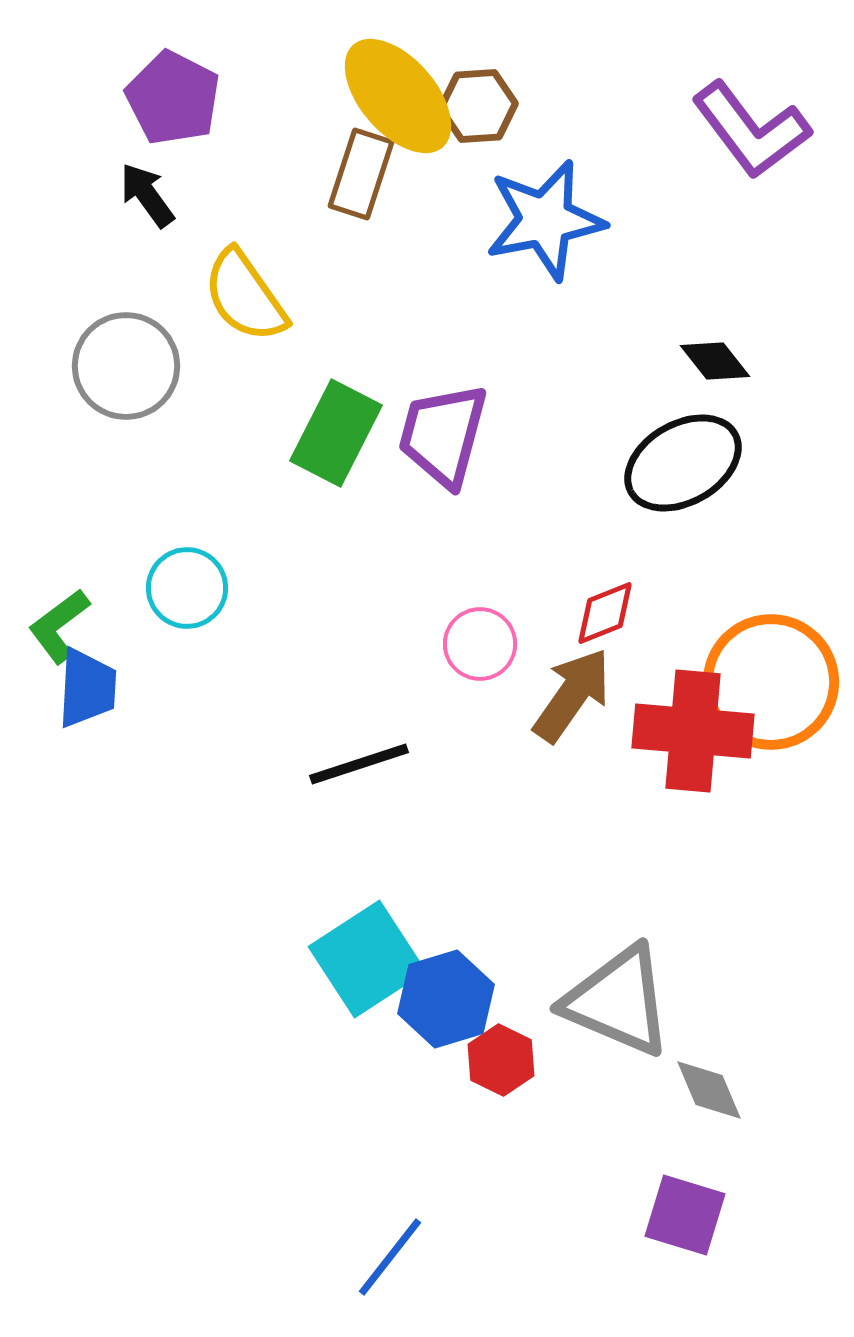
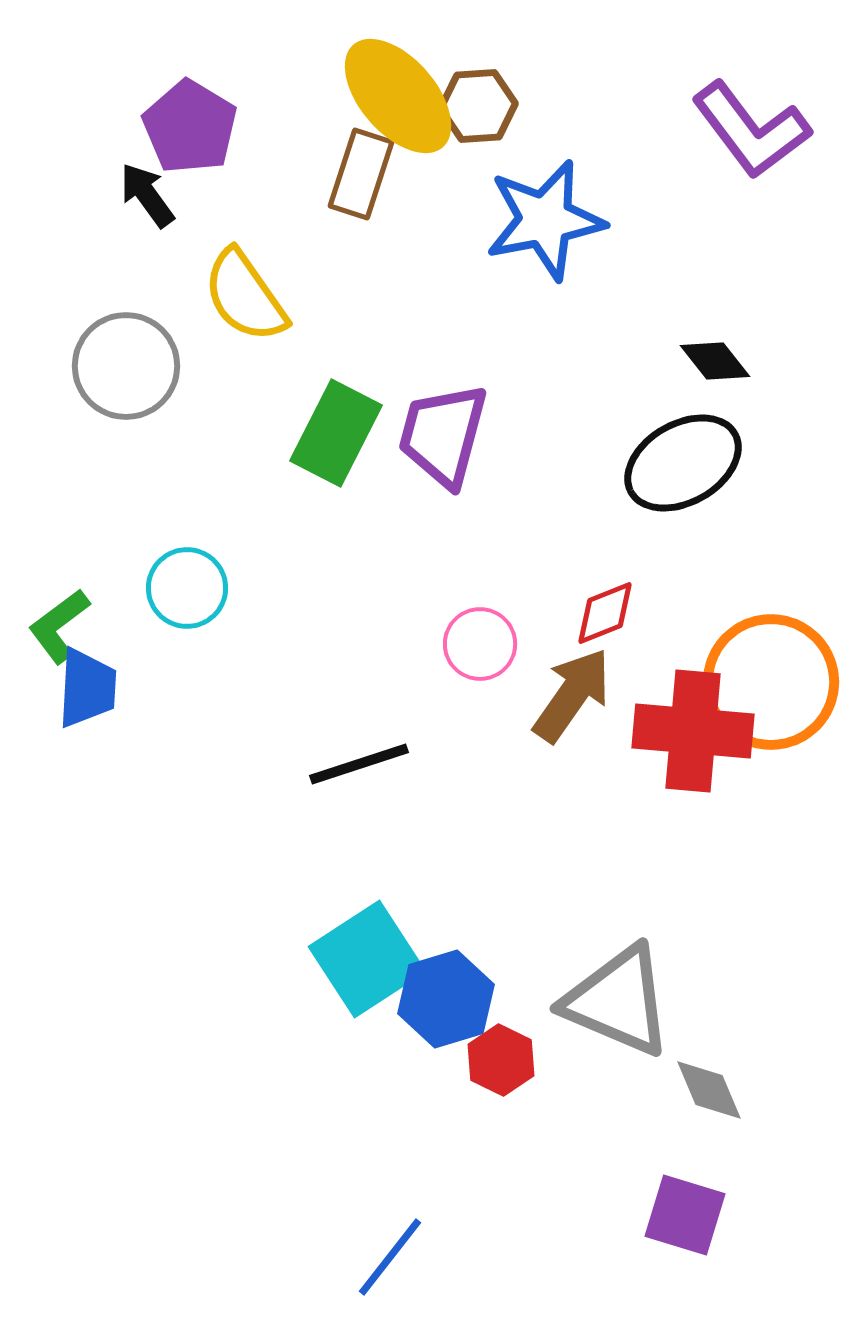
purple pentagon: moved 17 px right, 29 px down; rotated 4 degrees clockwise
